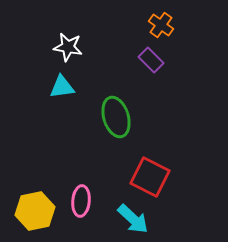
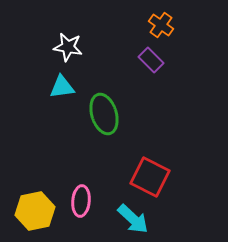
green ellipse: moved 12 px left, 3 px up
